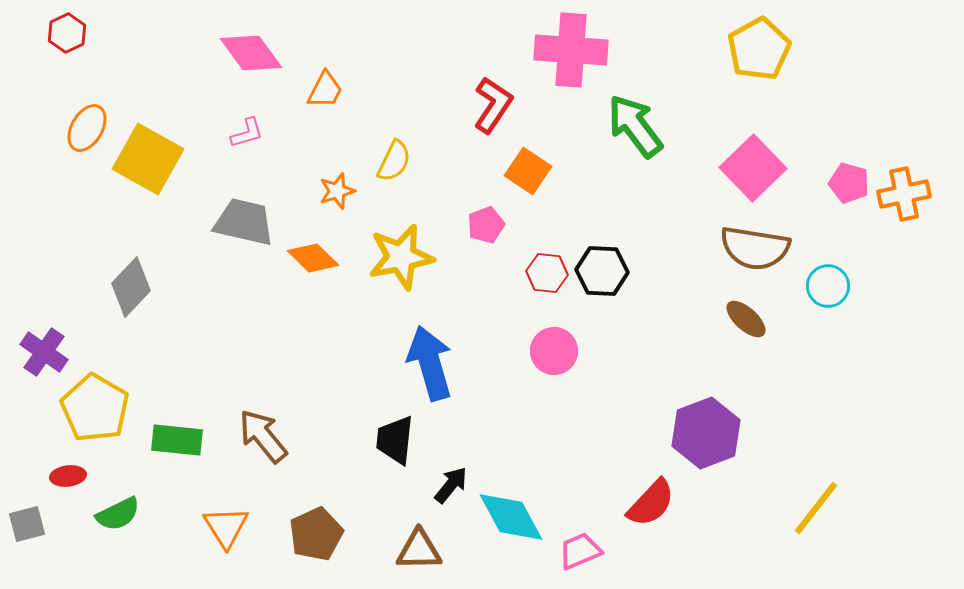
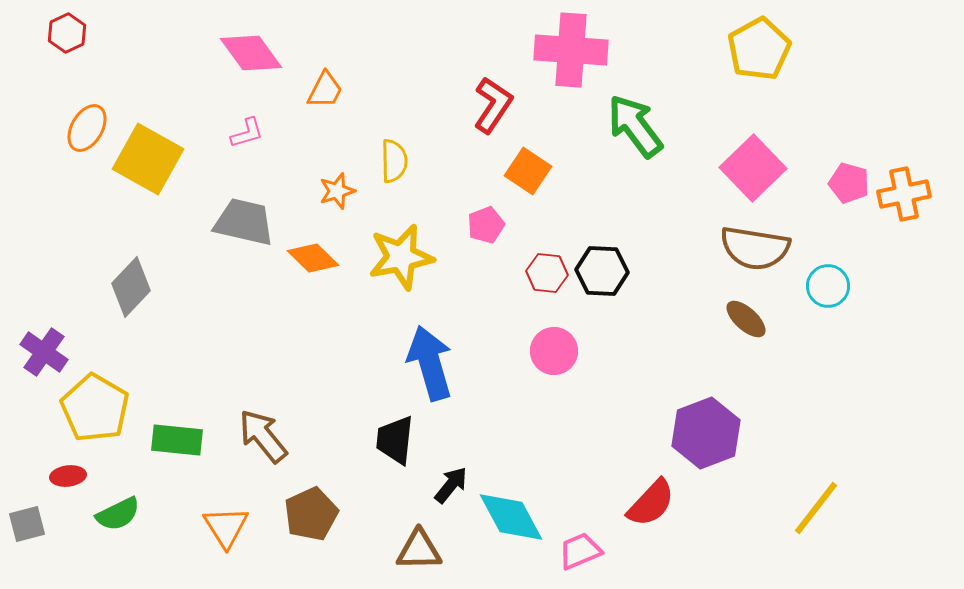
yellow semicircle at (394, 161): rotated 27 degrees counterclockwise
brown pentagon at (316, 534): moved 5 px left, 20 px up
